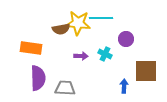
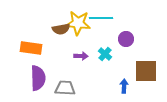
cyan cross: rotated 16 degrees clockwise
